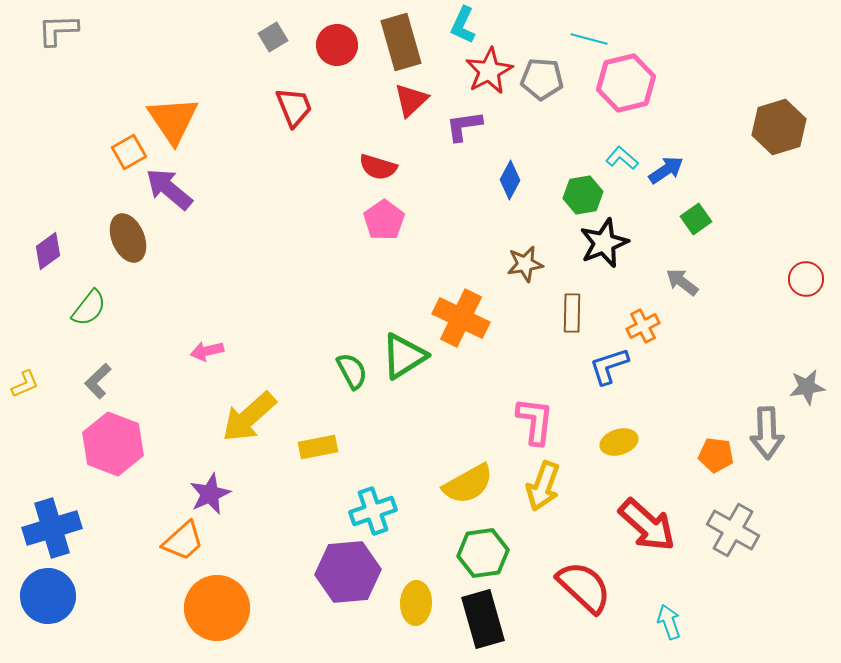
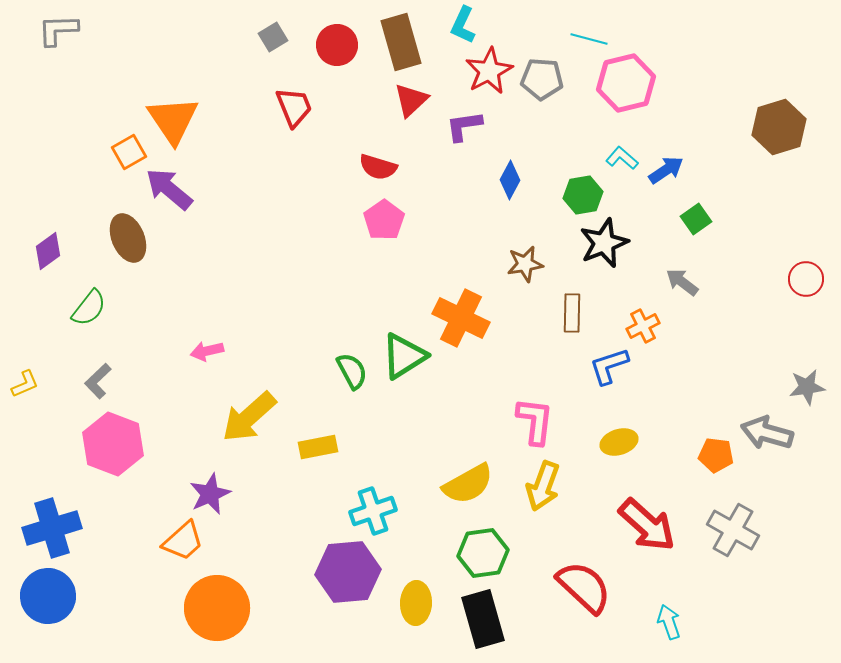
gray arrow at (767, 433): rotated 108 degrees clockwise
